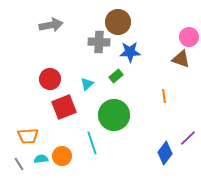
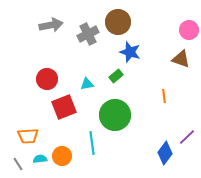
pink circle: moved 7 px up
gray cross: moved 11 px left, 8 px up; rotated 30 degrees counterclockwise
blue star: rotated 20 degrees clockwise
red circle: moved 3 px left
cyan triangle: rotated 32 degrees clockwise
green circle: moved 1 px right
purple line: moved 1 px left, 1 px up
cyan line: rotated 10 degrees clockwise
cyan semicircle: moved 1 px left
gray line: moved 1 px left
